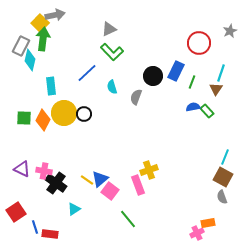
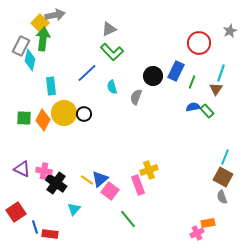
cyan triangle at (74, 209): rotated 16 degrees counterclockwise
